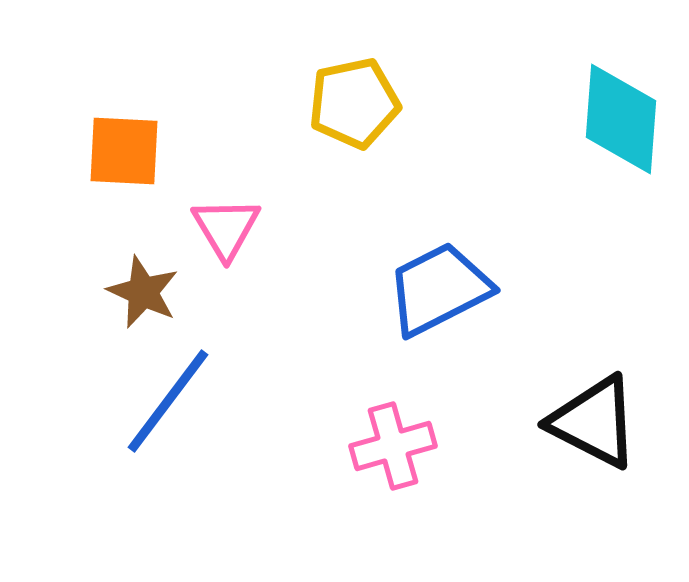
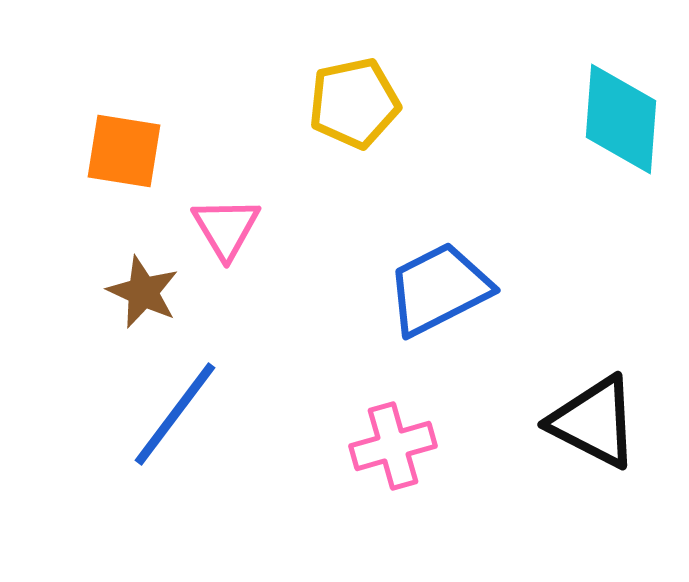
orange square: rotated 6 degrees clockwise
blue line: moved 7 px right, 13 px down
